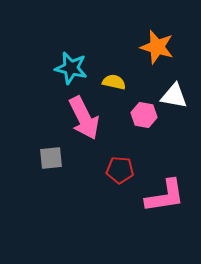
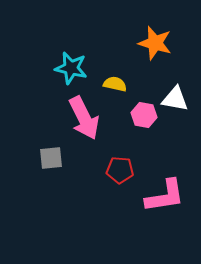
orange star: moved 2 px left, 4 px up
yellow semicircle: moved 1 px right, 2 px down
white triangle: moved 1 px right, 3 px down
